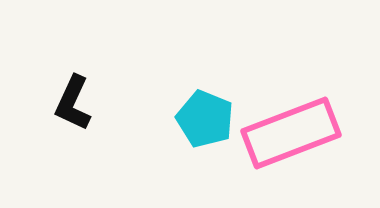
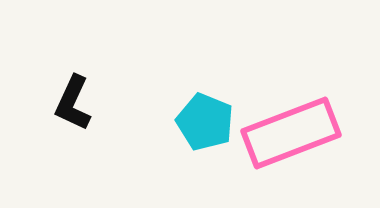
cyan pentagon: moved 3 px down
